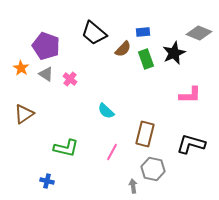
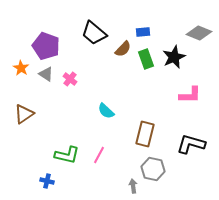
black star: moved 4 px down
green L-shape: moved 1 px right, 7 px down
pink line: moved 13 px left, 3 px down
